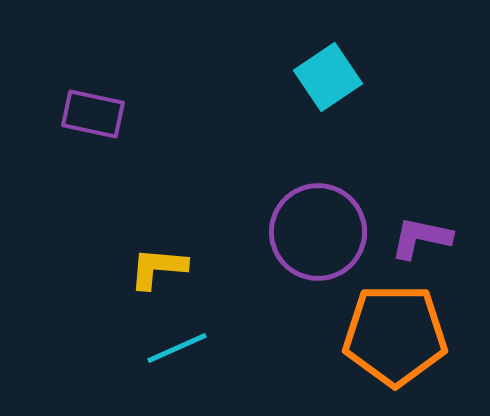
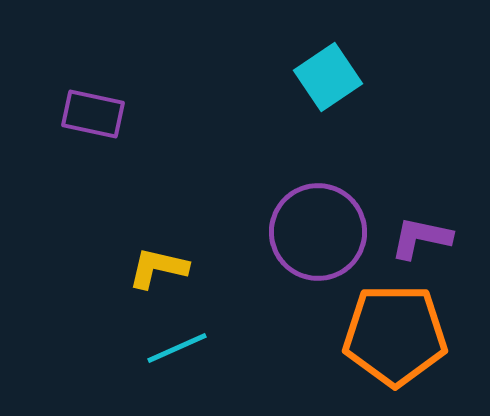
yellow L-shape: rotated 8 degrees clockwise
